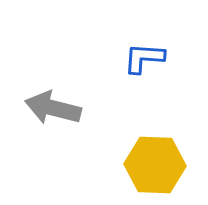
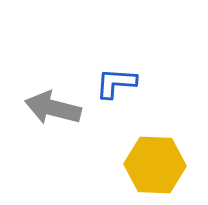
blue L-shape: moved 28 px left, 25 px down
